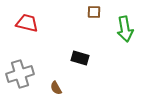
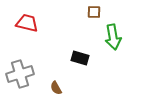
green arrow: moved 12 px left, 8 px down
